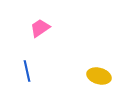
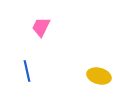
pink trapezoid: moved 1 px right, 1 px up; rotated 30 degrees counterclockwise
